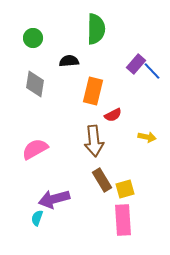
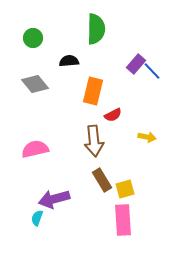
gray diamond: rotated 48 degrees counterclockwise
pink semicircle: rotated 16 degrees clockwise
